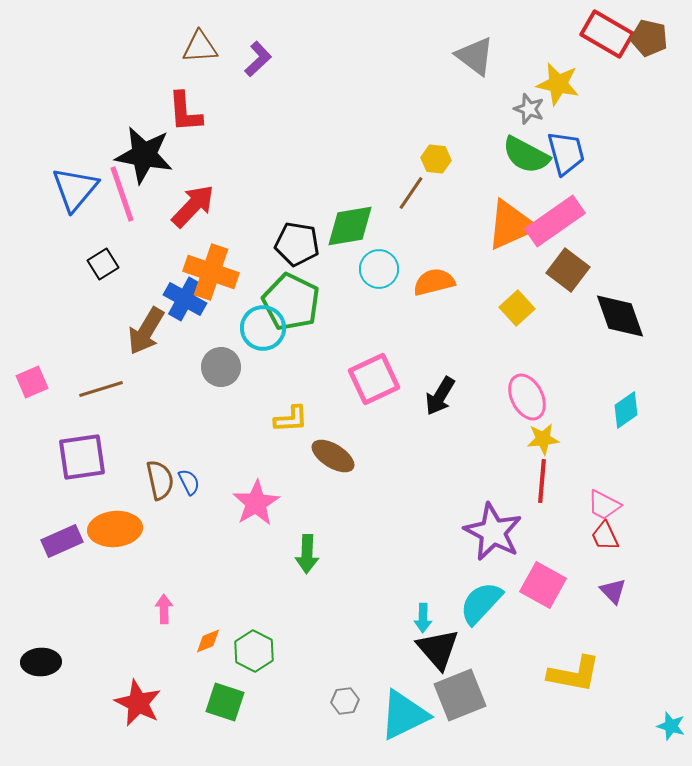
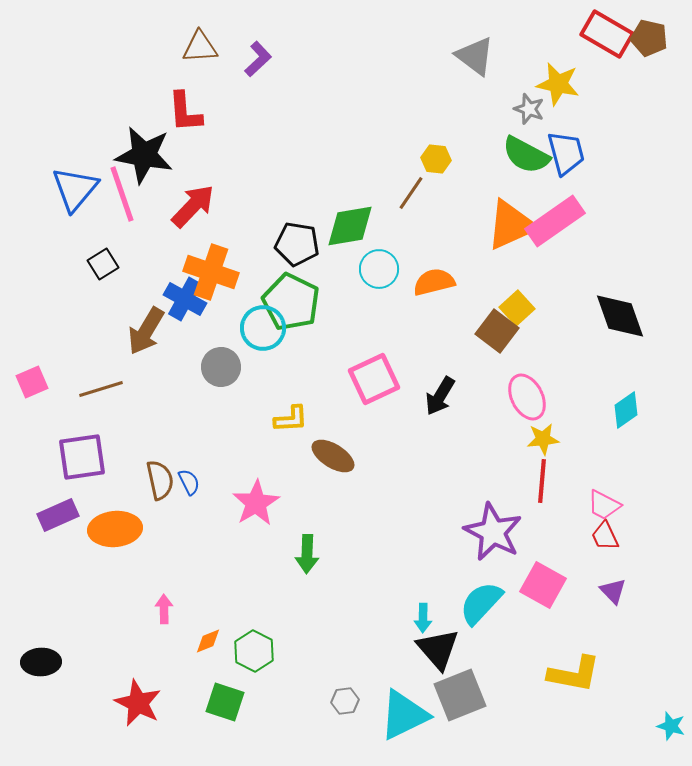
brown square at (568, 270): moved 71 px left, 61 px down
purple rectangle at (62, 541): moved 4 px left, 26 px up
